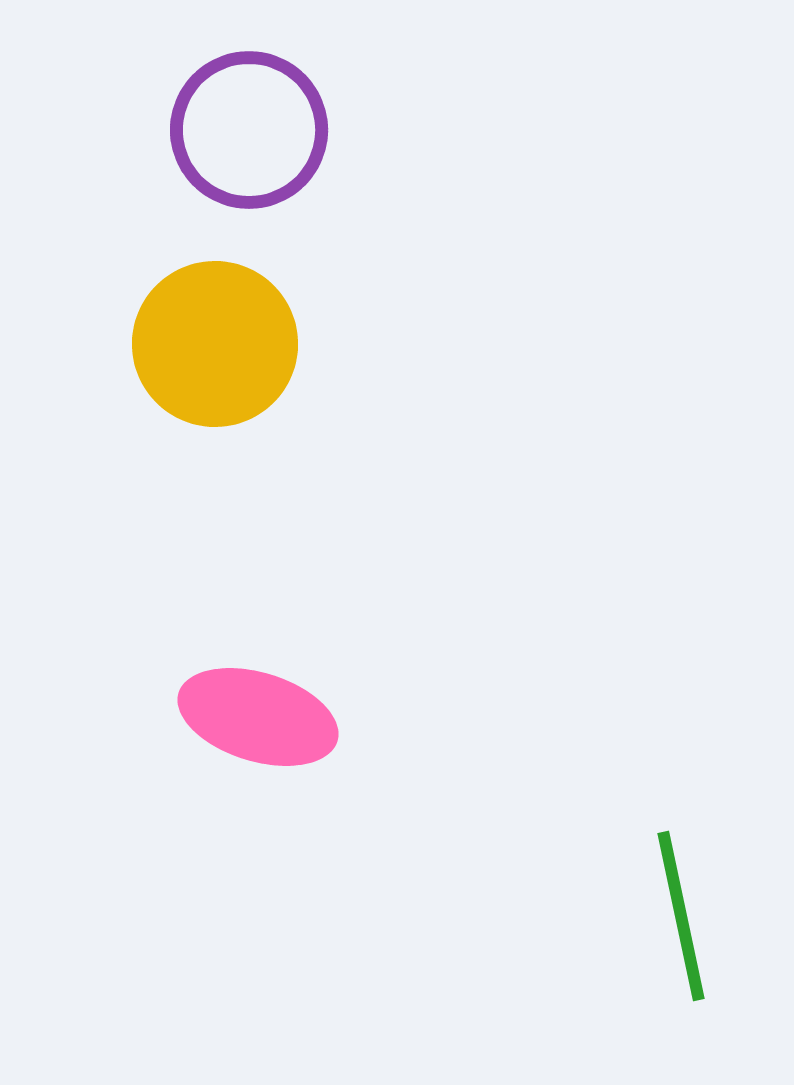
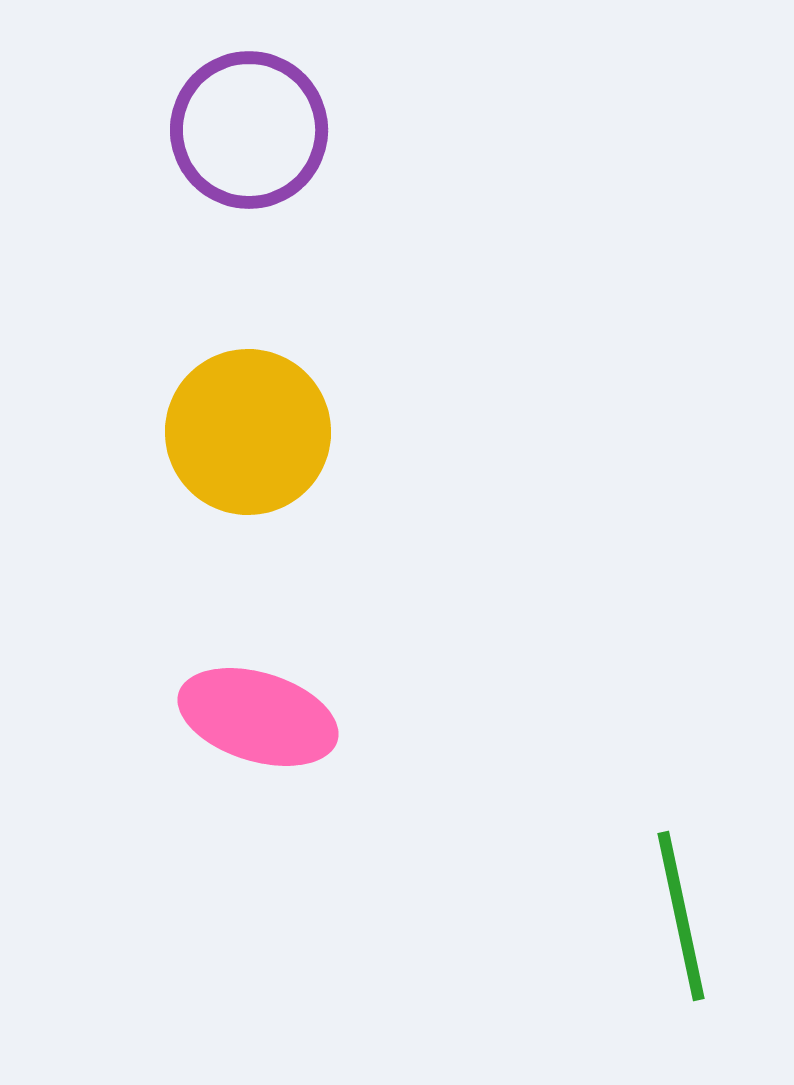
yellow circle: moved 33 px right, 88 px down
